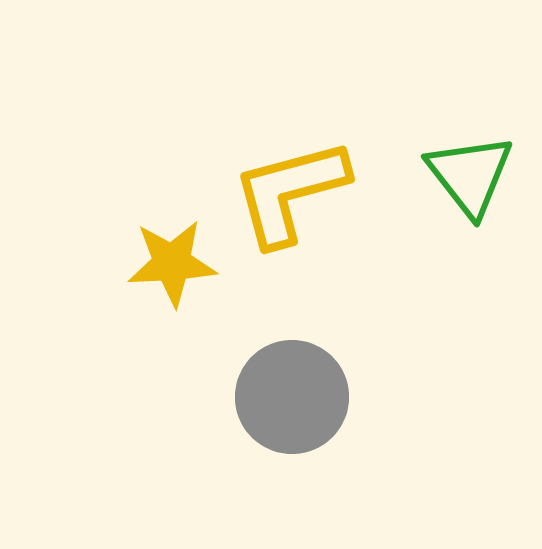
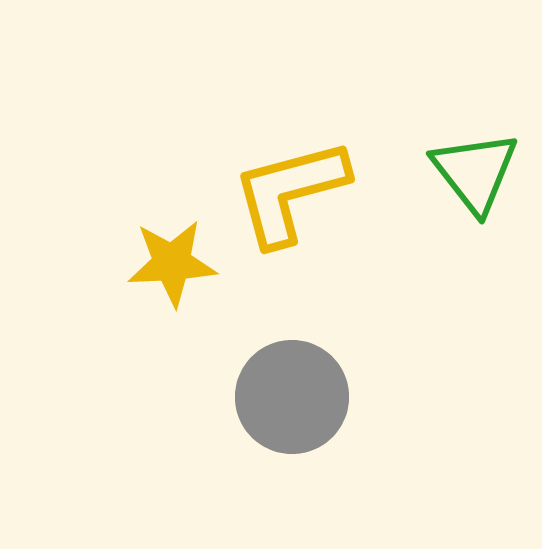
green triangle: moved 5 px right, 3 px up
